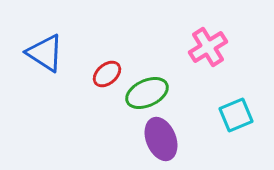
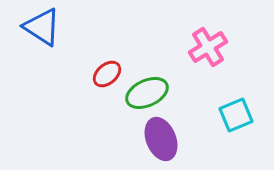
blue triangle: moved 3 px left, 26 px up
